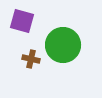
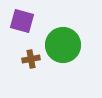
brown cross: rotated 24 degrees counterclockwise
